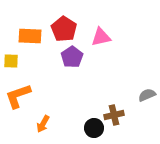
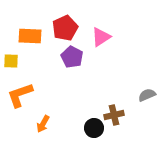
red pentagon: moved 1 px right, 1 px up; rotated 15 degrees clockwise
pink triangle: rotated 20 degrees counterclockwise
purple pentagon: rotated 10 degrees counterclockwise
orange L-shape: moved 2 px right, 1 px up
